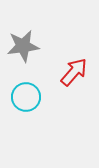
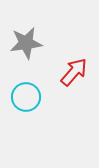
gray star: moved 3 px right, 3 px up
